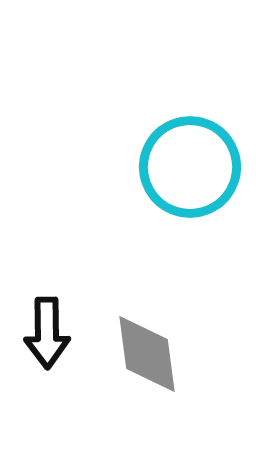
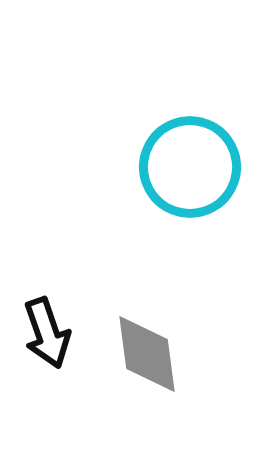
black arrow: rotated 18 degrees counterclockwise
